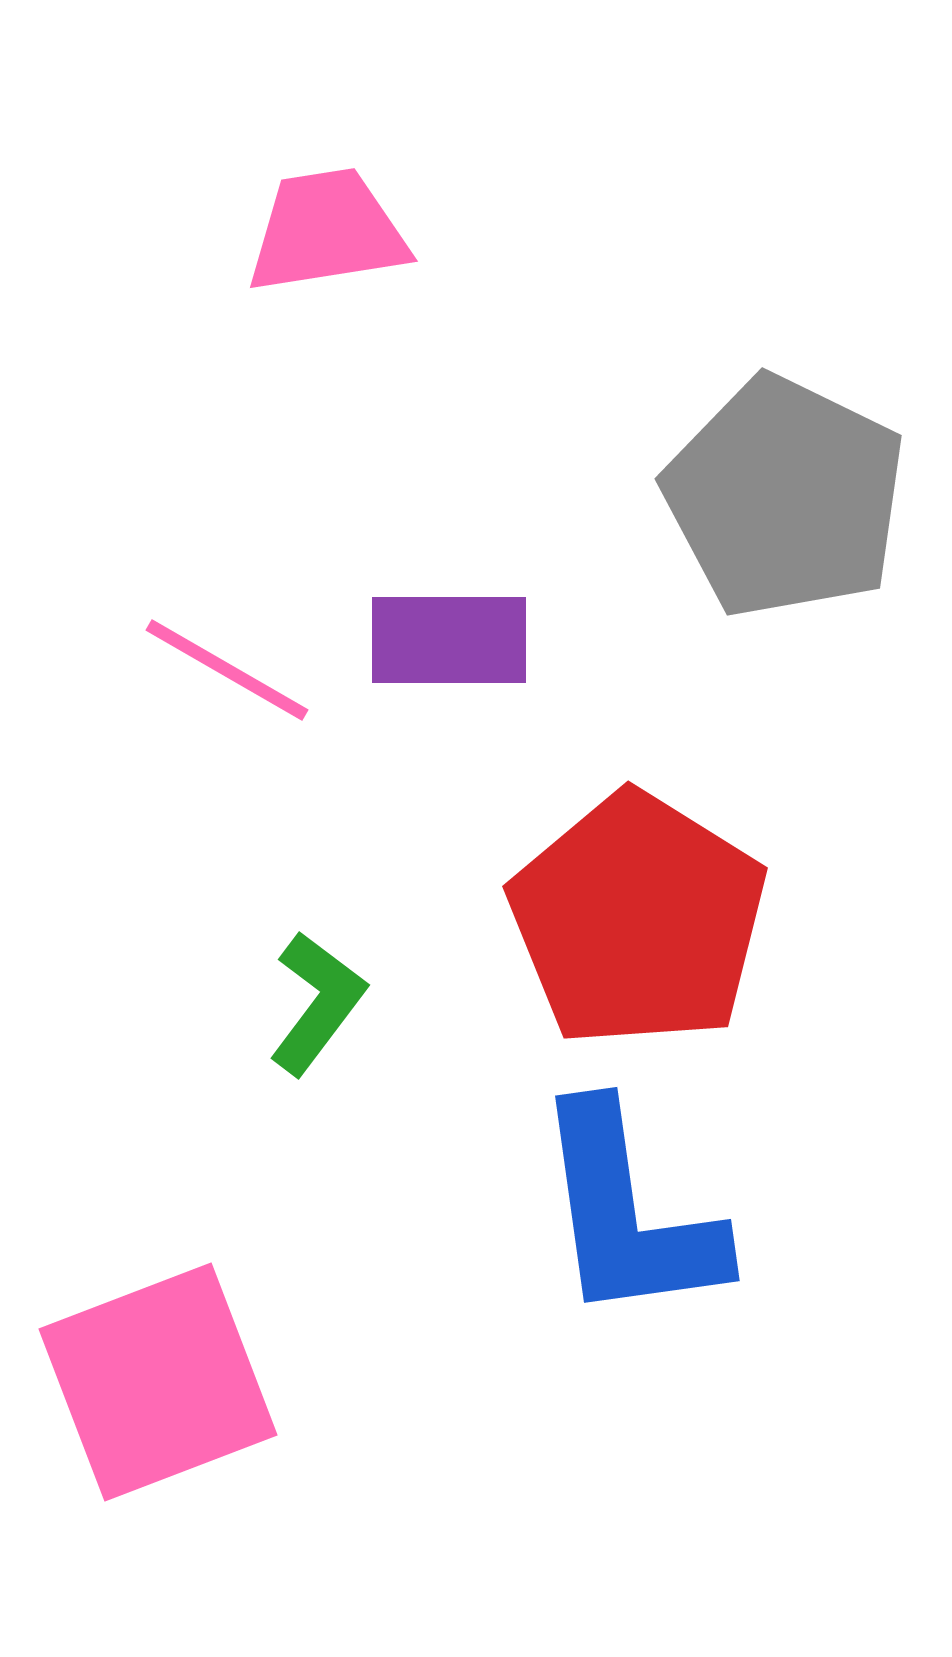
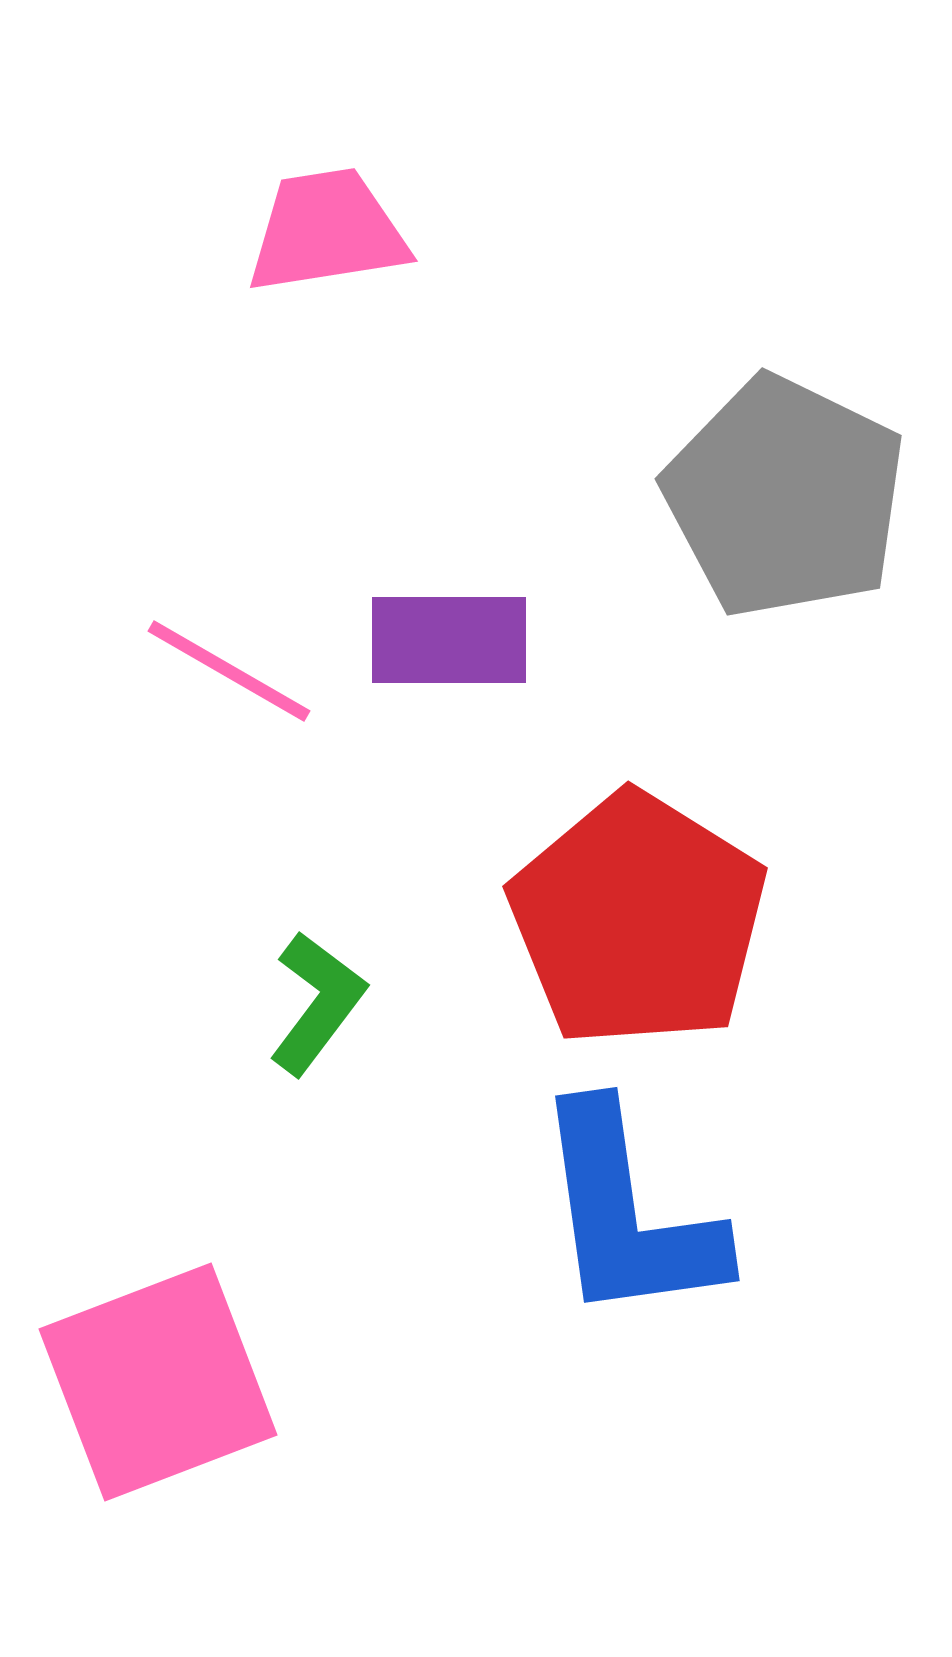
pink line: moved 2 px right, 1 px down
